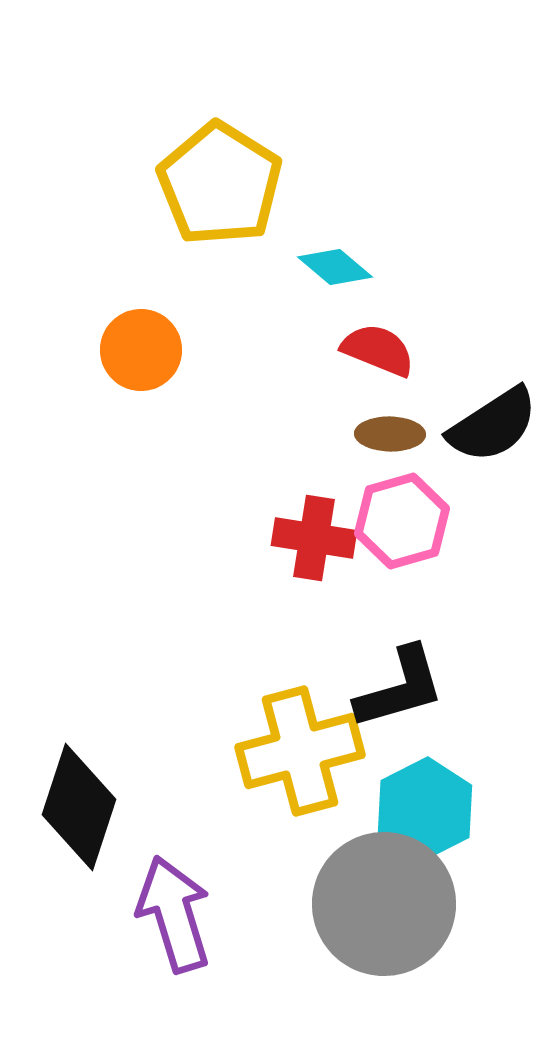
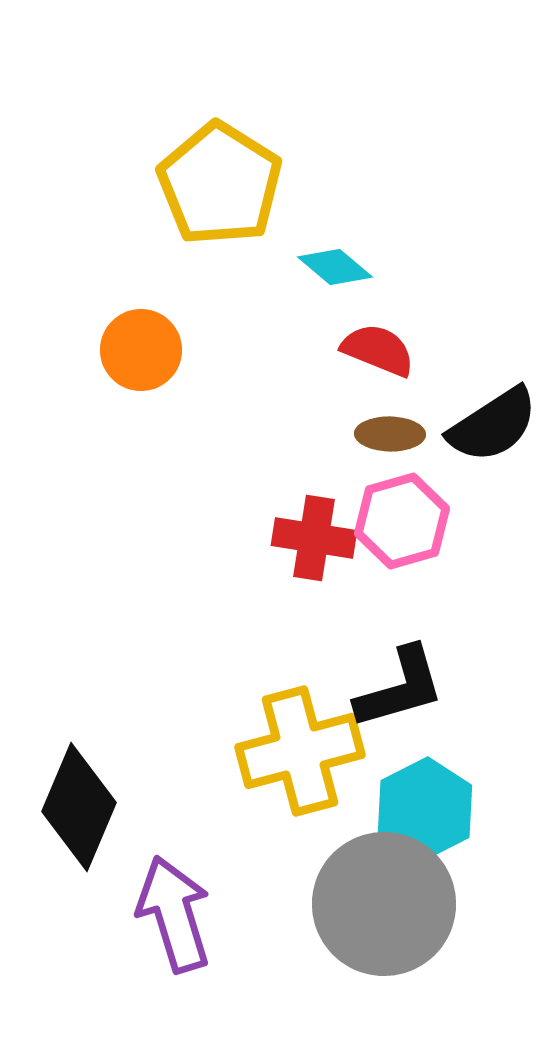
black diamond: rotated 5 degrees clockwise
